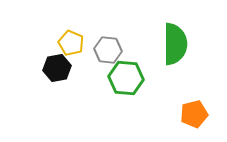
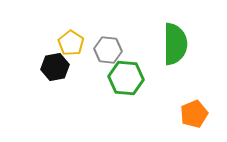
yellow pentagon: rotated 10 degrees clockwise
black hexagon: moved 2 px left, 1 px up
orange pentagon: rotated 8 degrees counterclockwise
